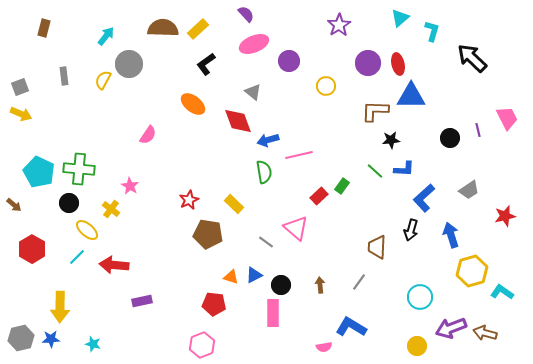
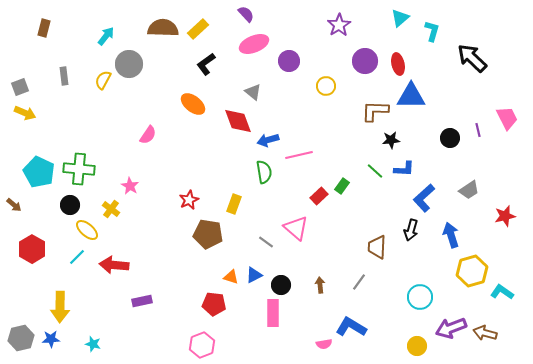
purple circle at (368, 63): moved 3 px left, 2 px up
yellow arrow at (21, 114): moved 4 px right, 1 px up
black circle at (69, 203): moved 1 px right, 2 px down
yellow rectangle at (234, 204): rotated 66 degrees clockwise
pink semicircle at (324, 347): moved 3 px up
